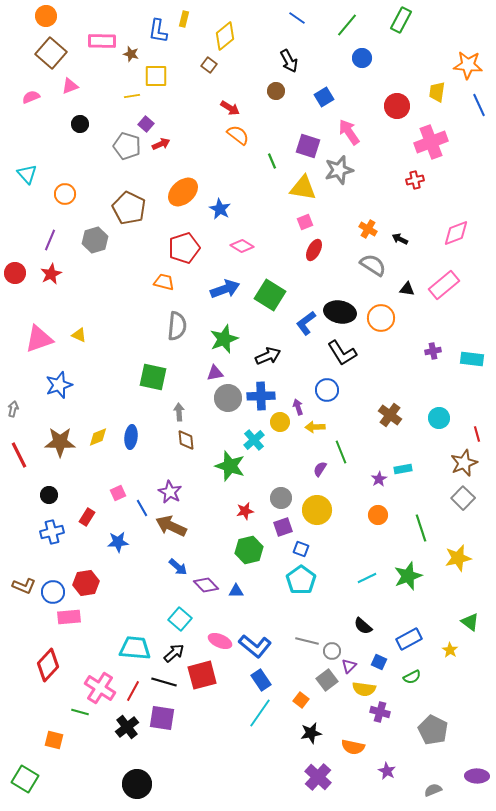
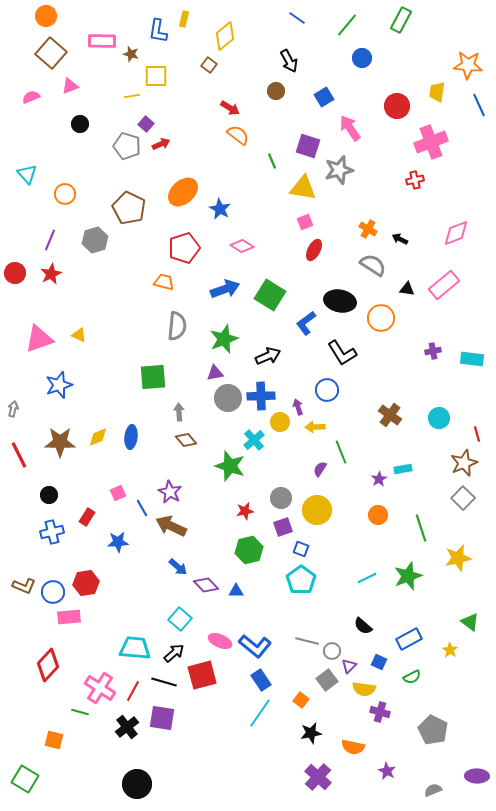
pink arrow at (349, 132): moved 1 px right, 4 px up
black ellipse at (340, 312): moved 11 px up
green square at (153, 377): rotated 16 degrees counterclockwise
brown diamond at (186, 440): rotated 35 degrees counterclockwise
